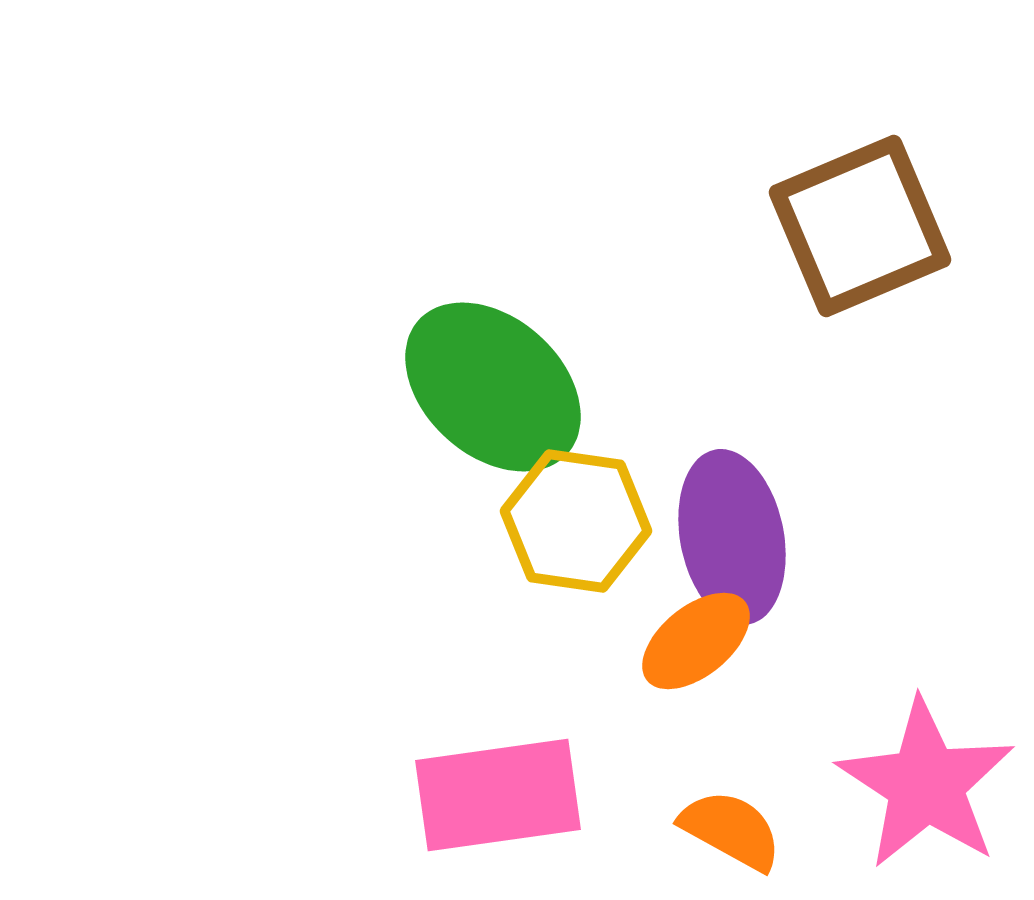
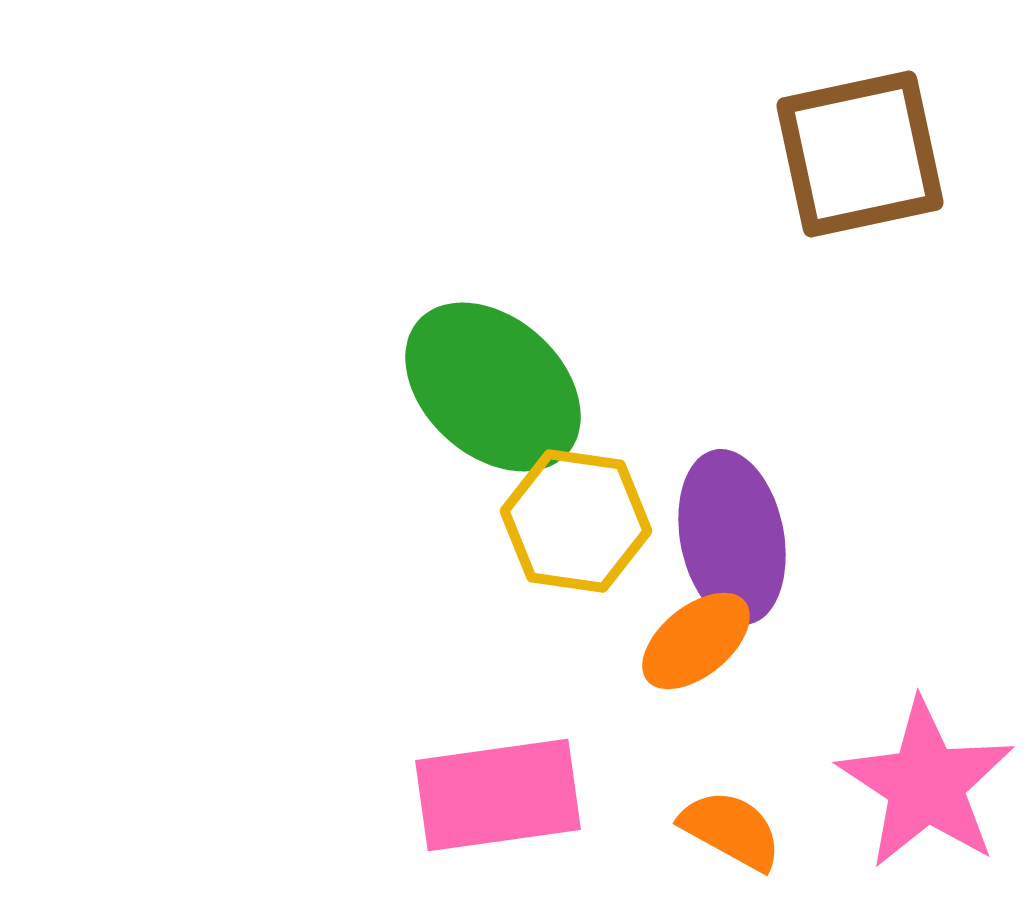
brown square: moved 72 px up; rotated 11 degrees clockwise
